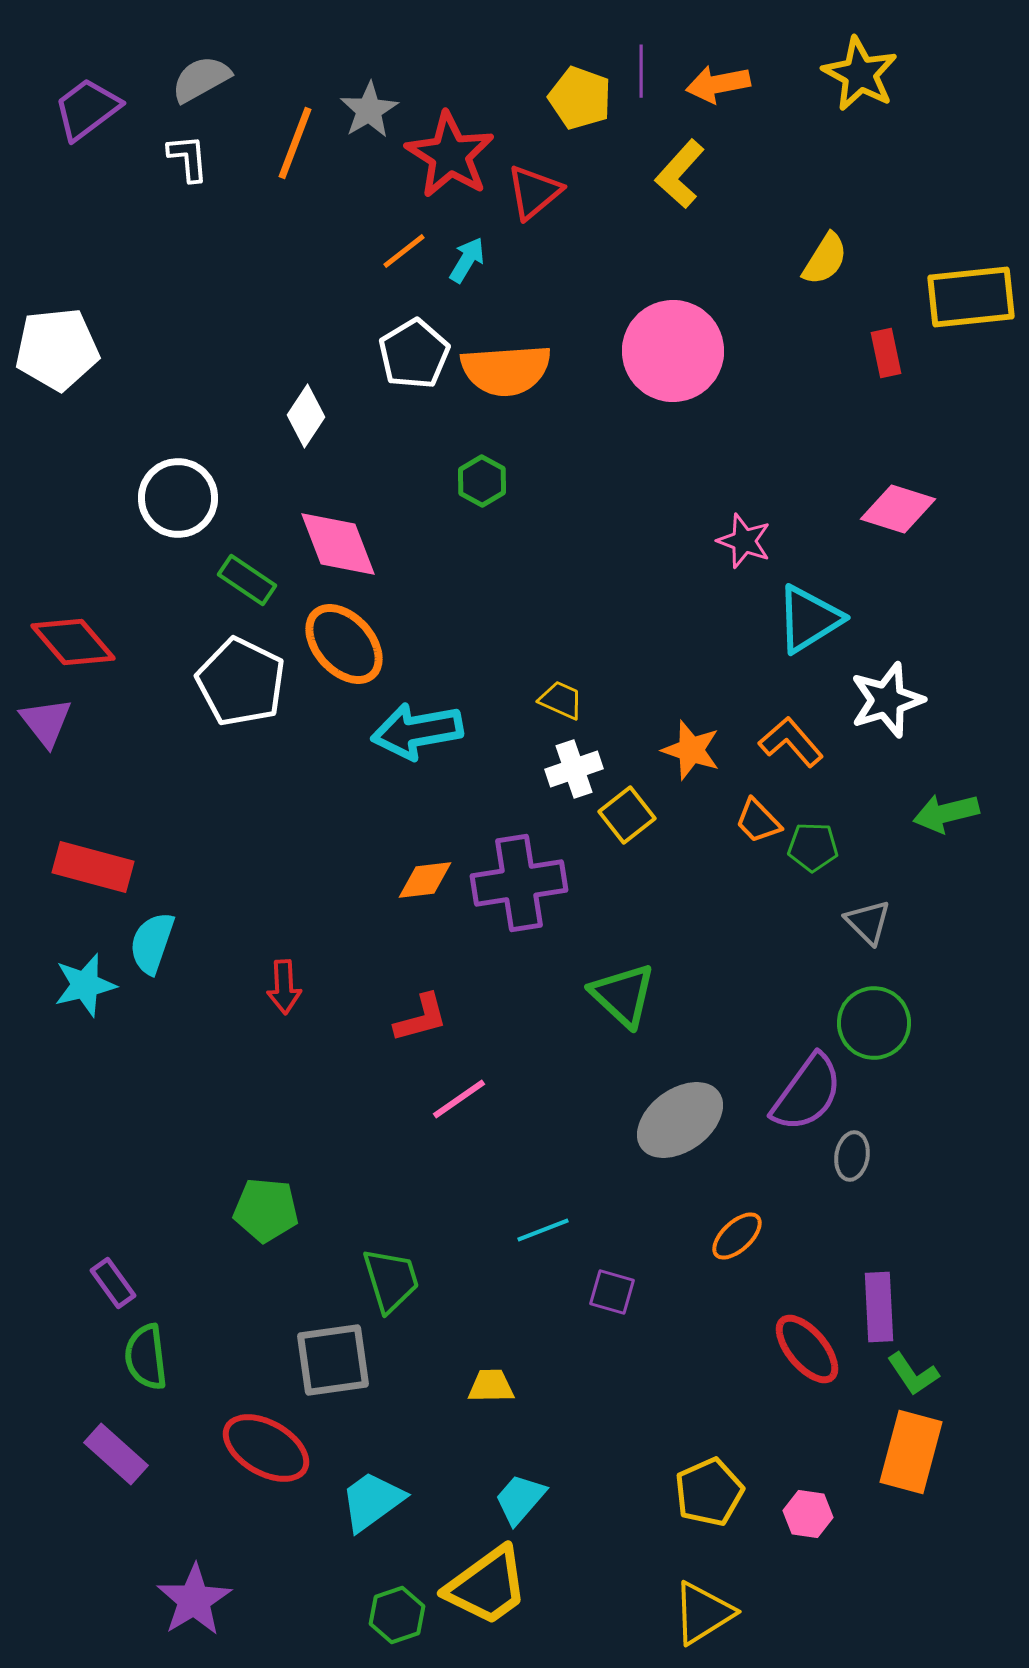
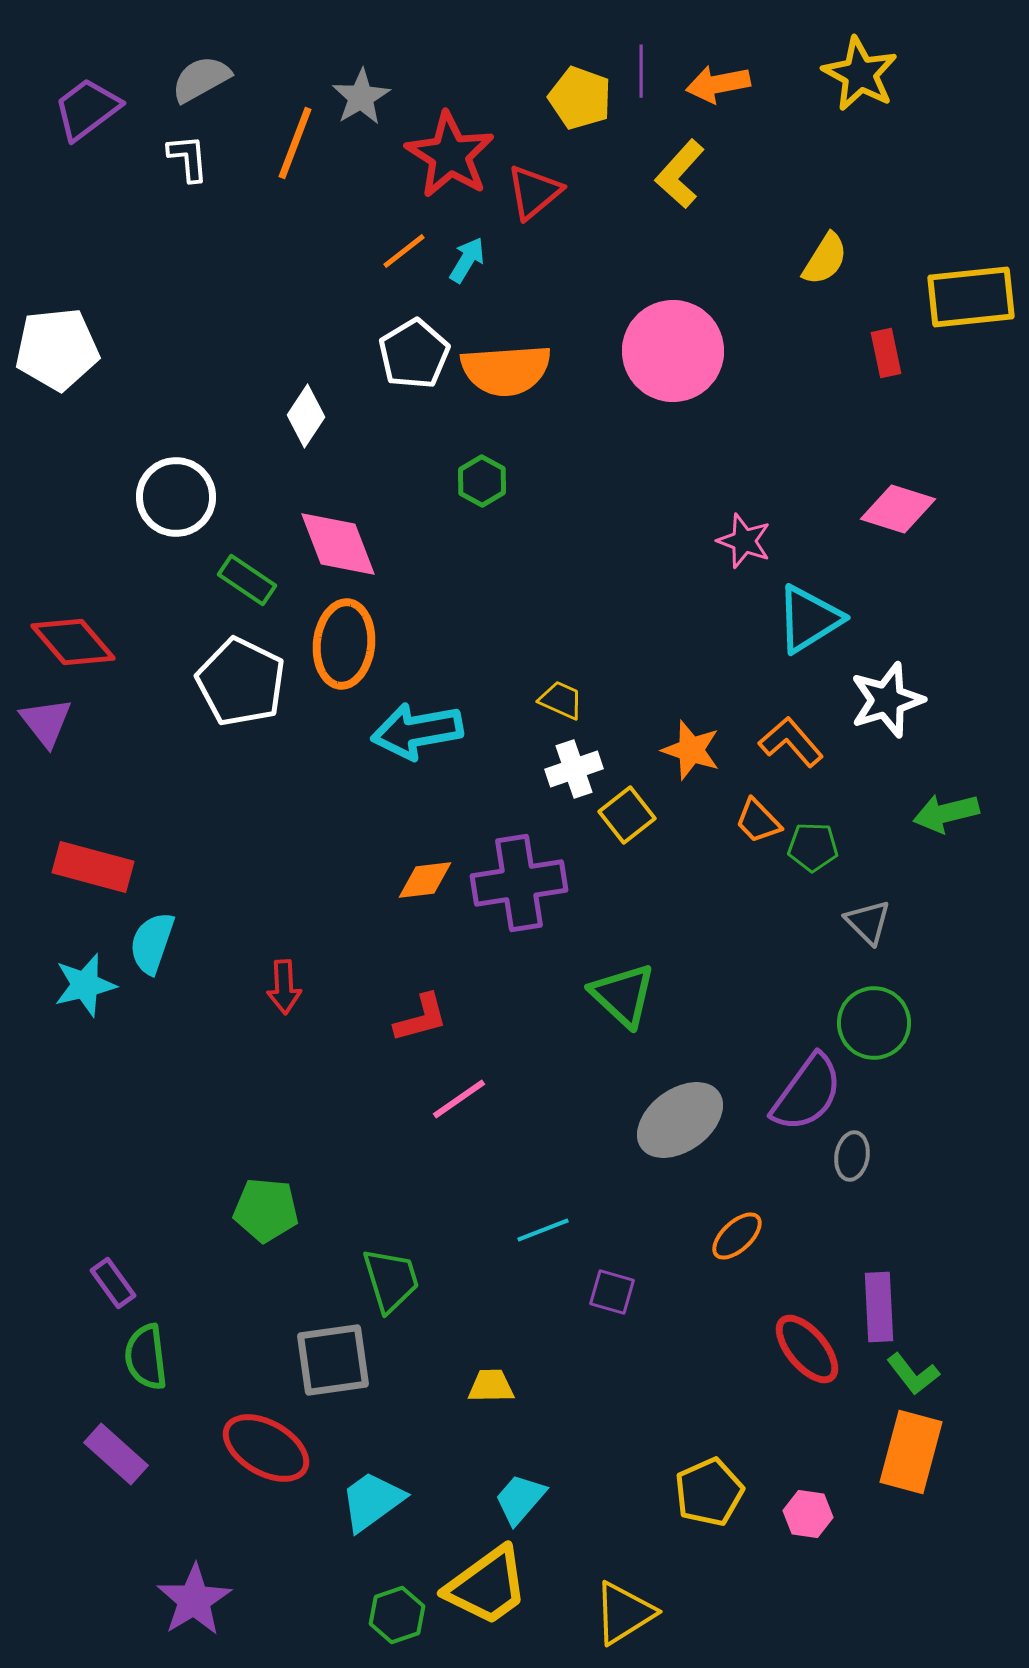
gray star at (369, 110): moved 8 px left, 13 px up
white circle at (178, 498): moved 2 px left, 1 px up
orange ellipse at (344, 644): rotated 48 degrees clockwise
green L-shape at (913, 1374): rotated 4 degrees counterclockwise
yellow triangle at (703, 1613): moved 79 px left
